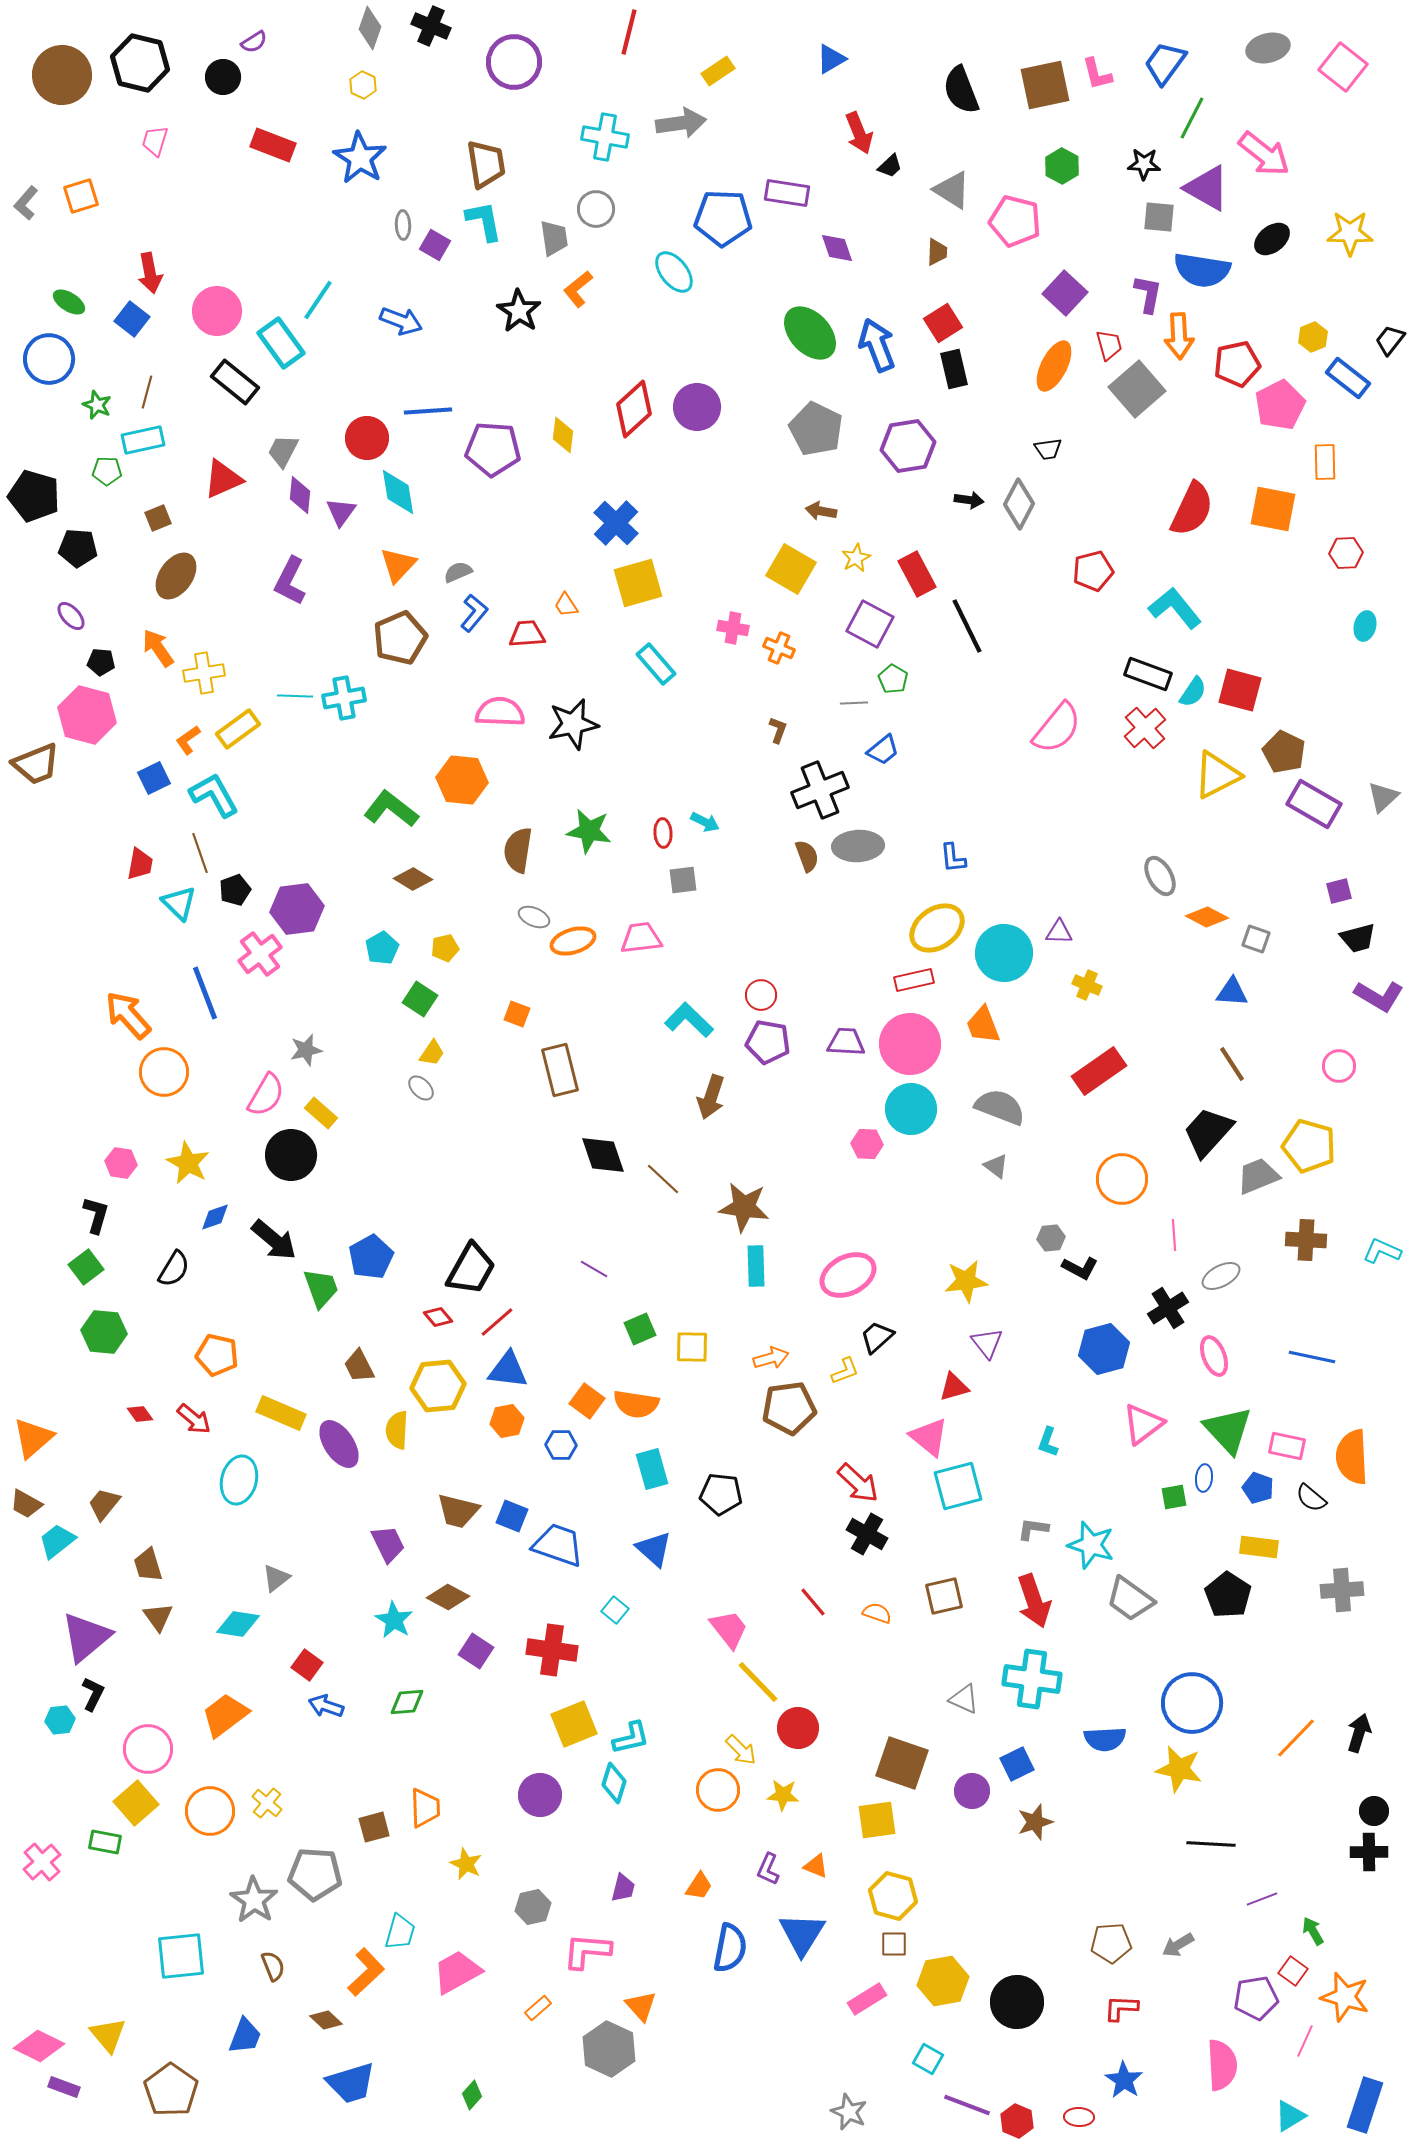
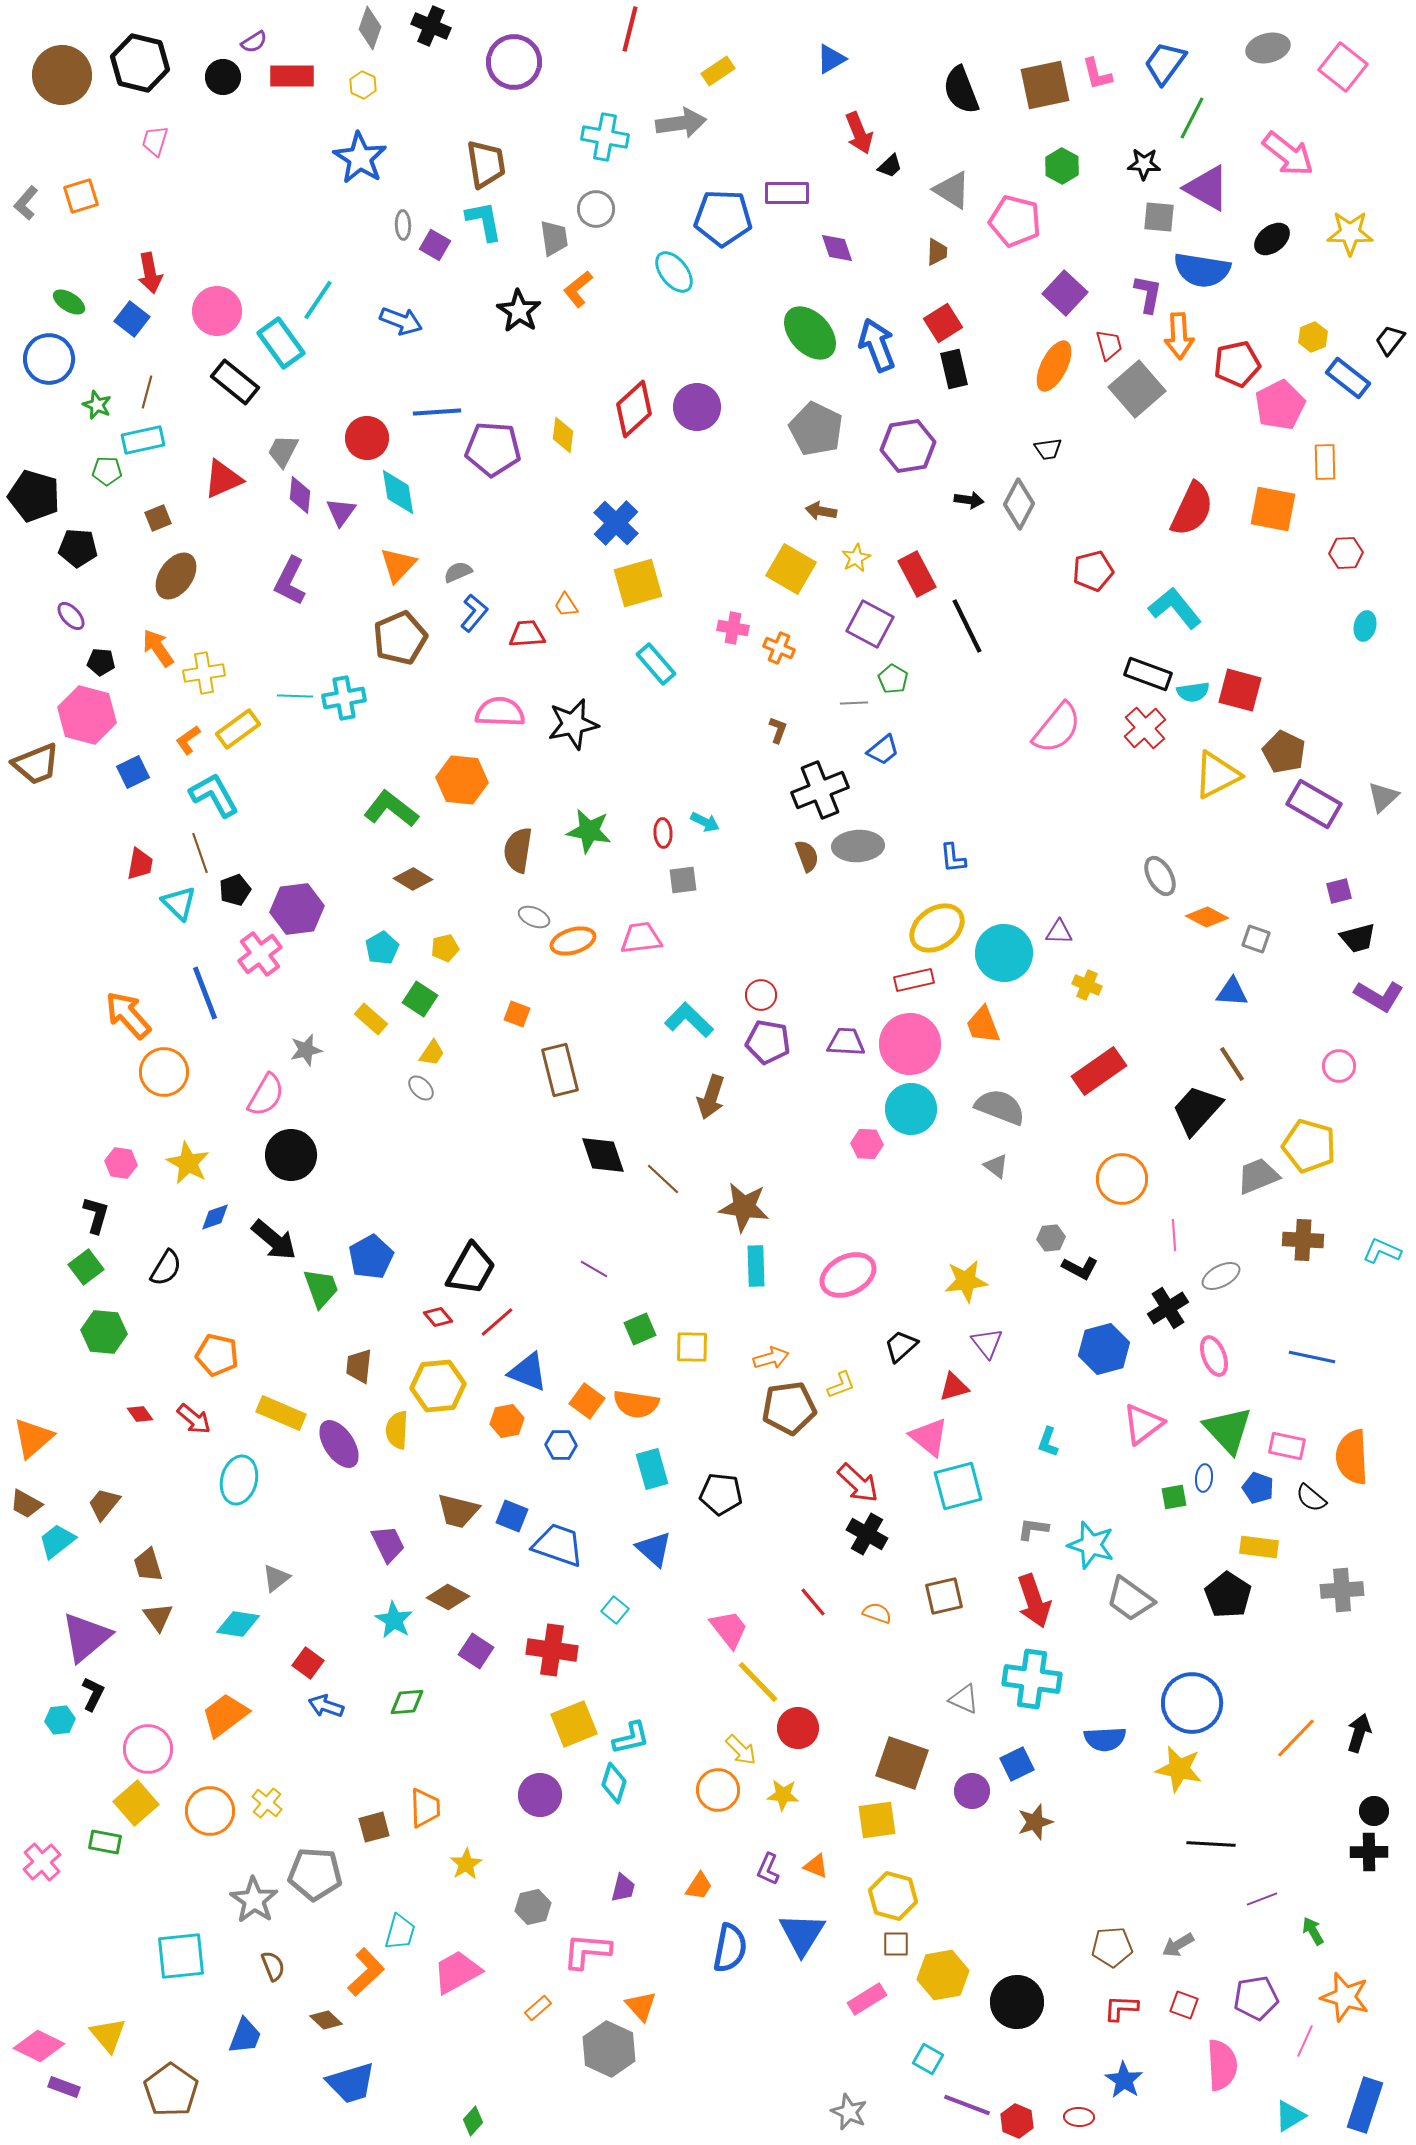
red line at (629, 32): moved 1 px right, 3 px up
red rectangle at (273, 145): moved 19 px right, 69 px up; rotated 21 degrees counterclockwise
pink arrow at (1264, 154): moved 24 px right
purple rectangle at (787, 193): rotated 9 degrees counterclockwise
blue line at (428, 411): moved 9 px right, 1 px down
cyan semicircle at (1193, 692): rotated 48 degrees clockwise
blue square at (154, 778): moved 21 px left, 6 px up
yellow rectangle at (321, 1113): moved 50 px right, 94 px up
black trapezoid at (1208, 1132): moved 11 px left, 22 px up
brown cross at (1306, 1240): moved 3 px left
black semicircle at (174, 1269): moved 8 px left, 1 px up
black trapezoid at (877, 1337): moved 24 px right, 9 px down
brown trapezoid at (359, 1366): rotated 33 degrees clockwise
blue triangle at (508, 1370): moved 20 px right, 2 px down; rotated 15 degrees clockwise
yellow L-shape at (845, 1371): moved 4 px left, 14 px down
red square at (307, 1665): moved 1 px right, 2 px up
yellow star at (466, 1864): rotated 16 degrees clockwise
brown pentagon at (1111, 1943): moved 1 px right, 4 px down
brown square at (894, 1944): moved 2 px right
red square at (1293, 1971): moved 109 px left, 34 px down; rotated 16 degrees counterclockwise
yellow hexagon at (943, 1981): moved 6 px up
green diamond at (472, 2095): moved 1 px right, 26 px down
